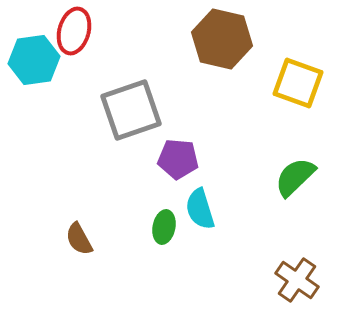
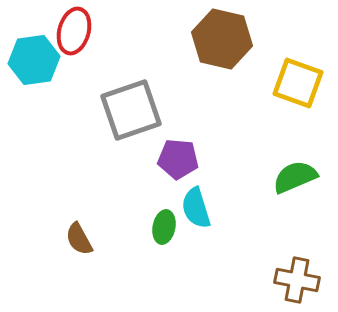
green semicircle: rotated 21 degrees clockwise
cyan semicircle: moved 4 px left, 1 px up
brown cross: rotated 24 degrees counterclockwise
